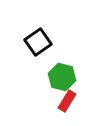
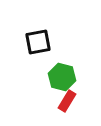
black square: rotated 24 degrees clockwise
